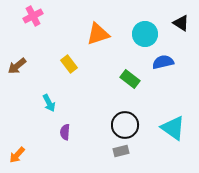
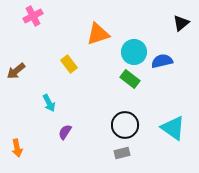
black triangle: rotated 48 degrees clockwise
cyan circle: moved 11 px left, 18 px down
blue semicircle: moved 1 px left, 1 px up
brown arrow: moved 1 px left, 5 px down
purple semicircle: rotated 28 degrees clockwise
gray rectangle: moved 1 px right, 2 px down
orange arrow: moved 7 px up; rotated 54 degrees counterclockwise
